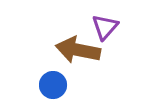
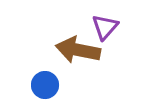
blue circle: moved 8 px left
